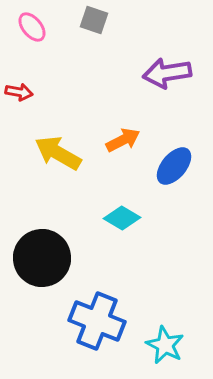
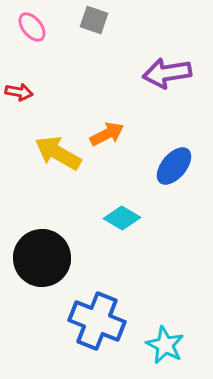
orange arrow: moved 16 px left, 6 px up
